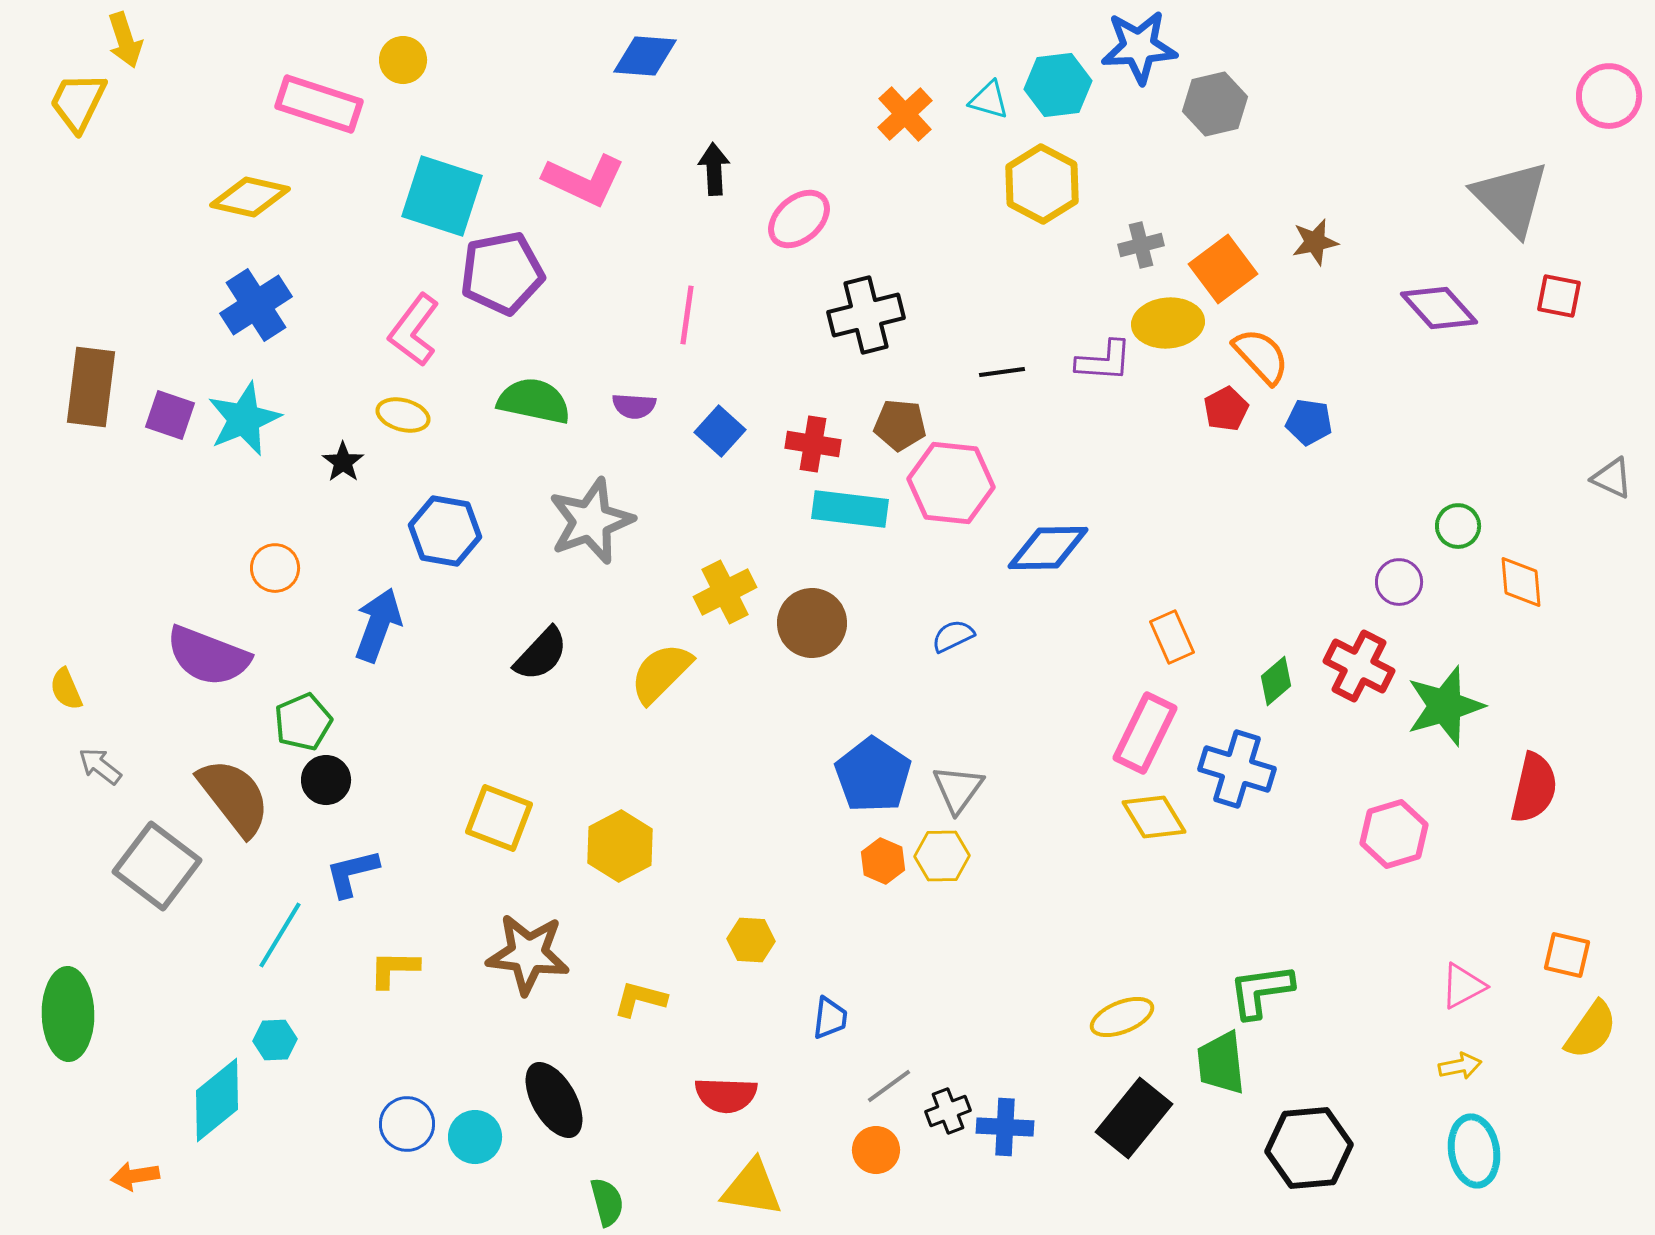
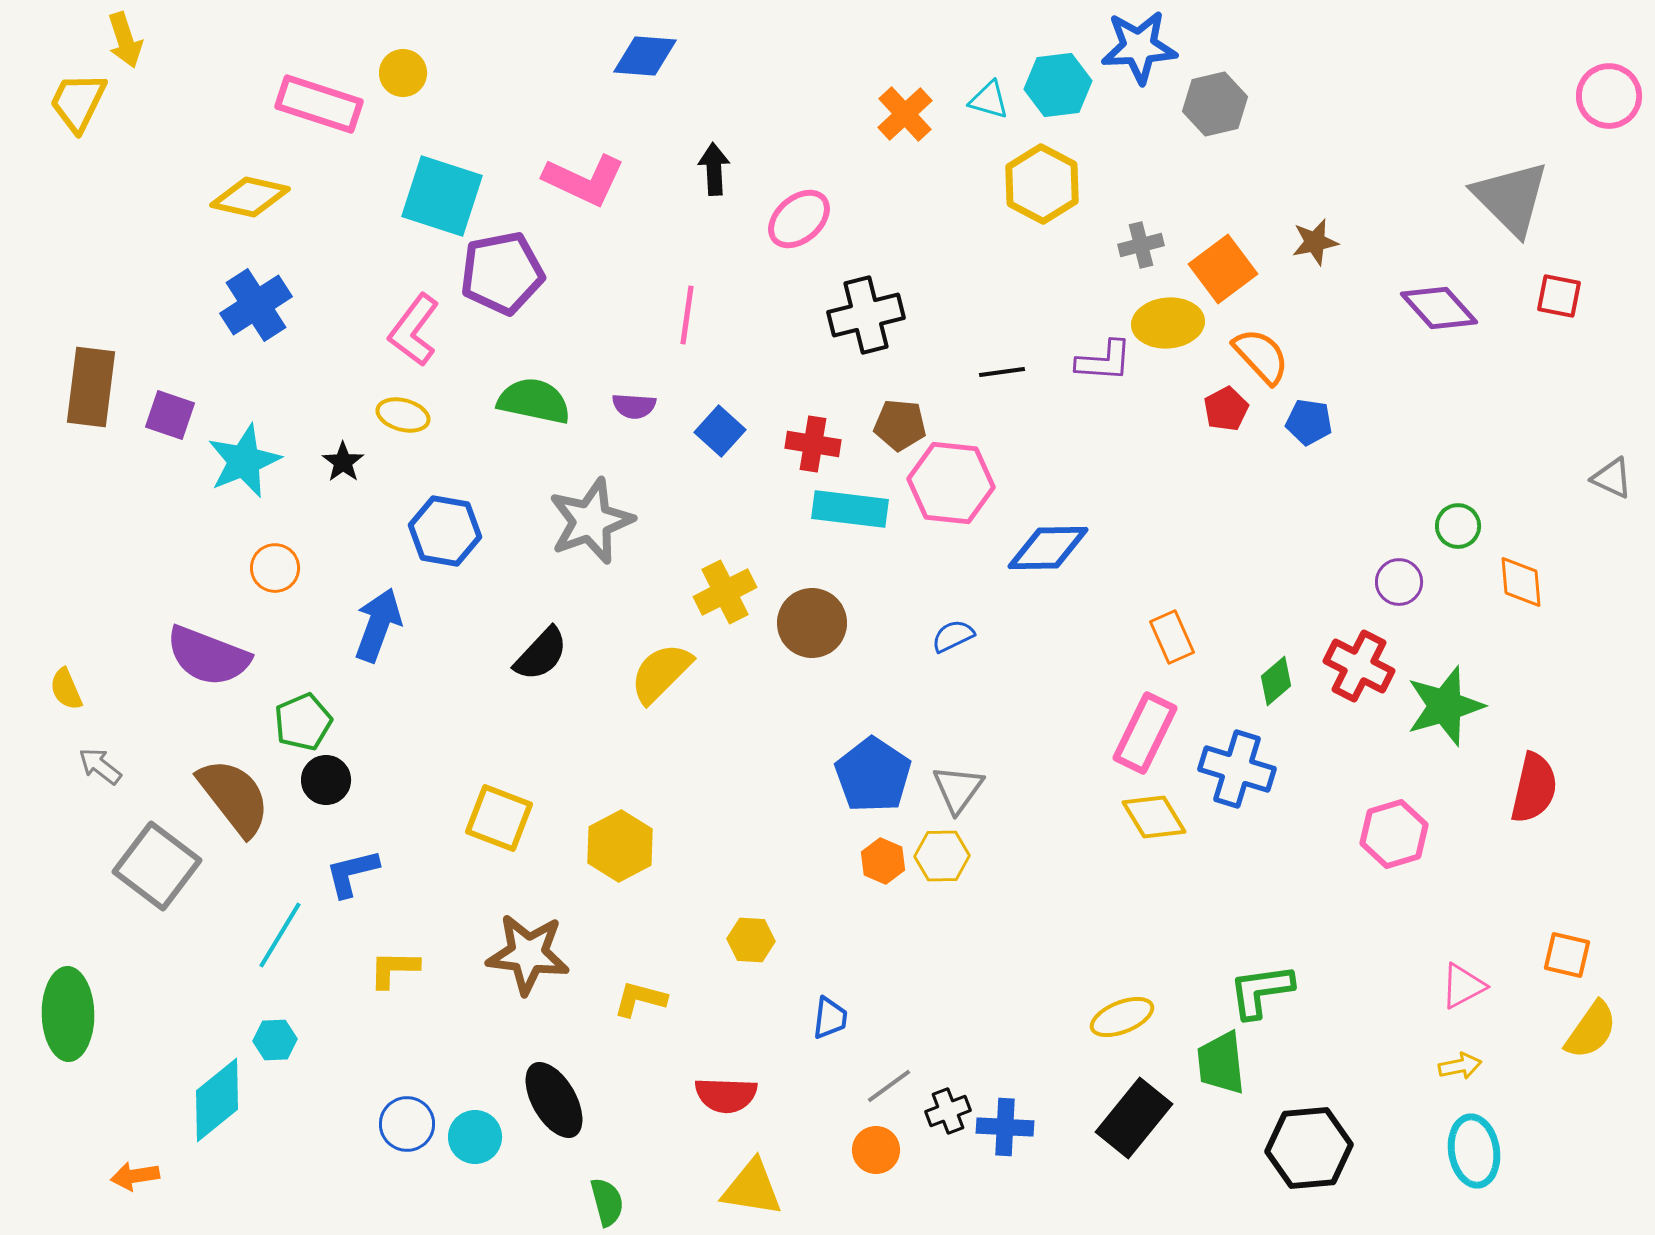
yellow circle at (403, 60): moved 13 px down
cyan star at (244, 419): moved 42 px down
